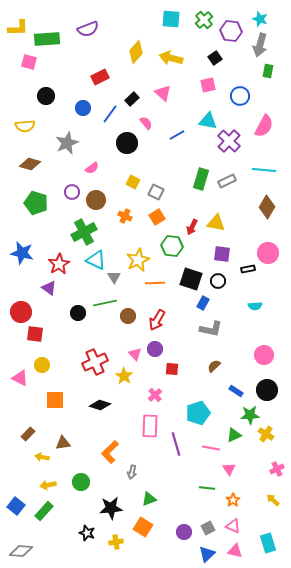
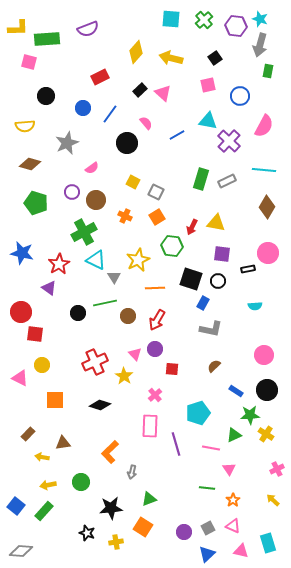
purple hexagon at (231, 31): moved 5 px right, 5 px up
black rectangle at (132, 99): moved 8 px right, 9 px up
orange line at (155, 283): moved 5 px down
pink triangle at (235, 551): moved 6 px right
